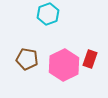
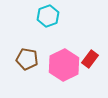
cyan hexagon: moved 2 px down
red rectangle: rotated 18 degrees clockwise
